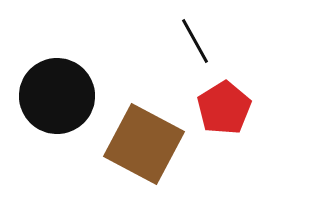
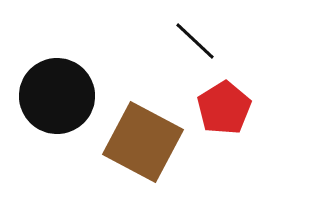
black line: rotated 18 degrees counterclockwise
brown square: moved 1 px left, 2 px up
